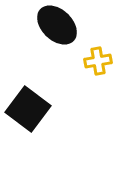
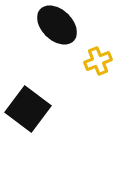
yellow cross: rotated 12 degrees counterclockwise
